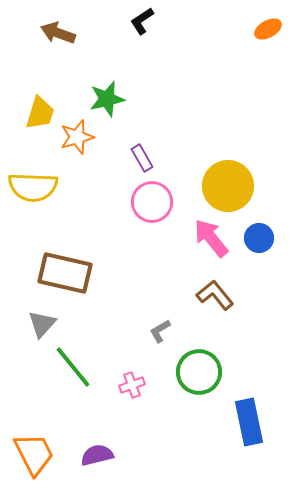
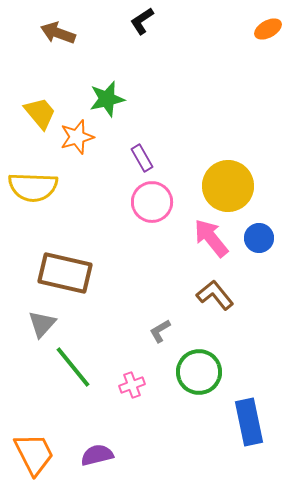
yellow trapezoid: rotated 57 degrees counterclockwise
